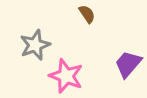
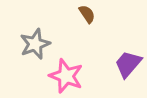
gray star: moved 1 px up
